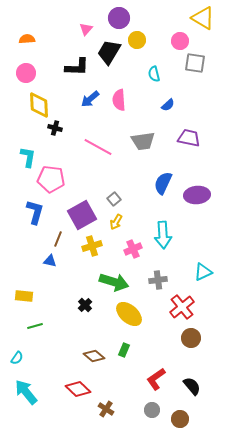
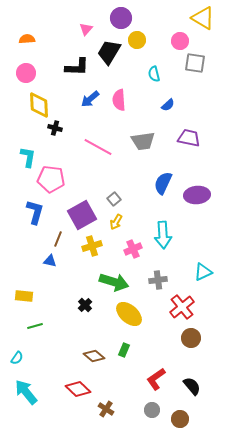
purple circle at (119, 18): moved 2 px right
